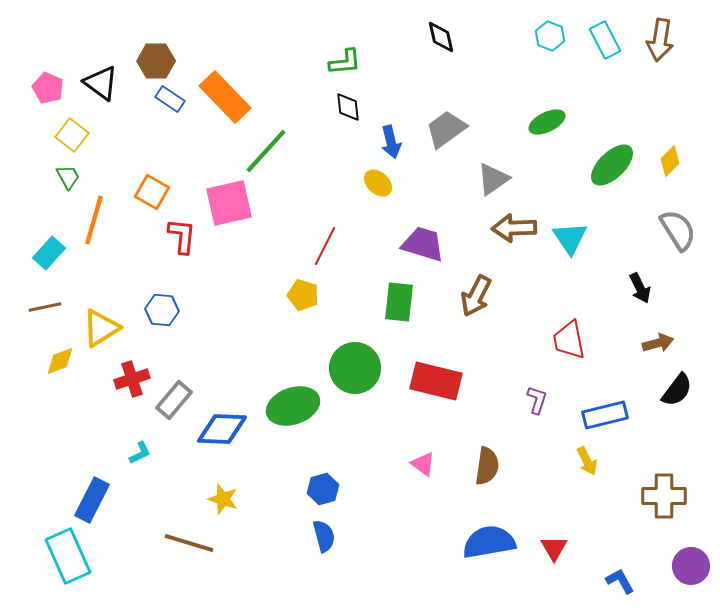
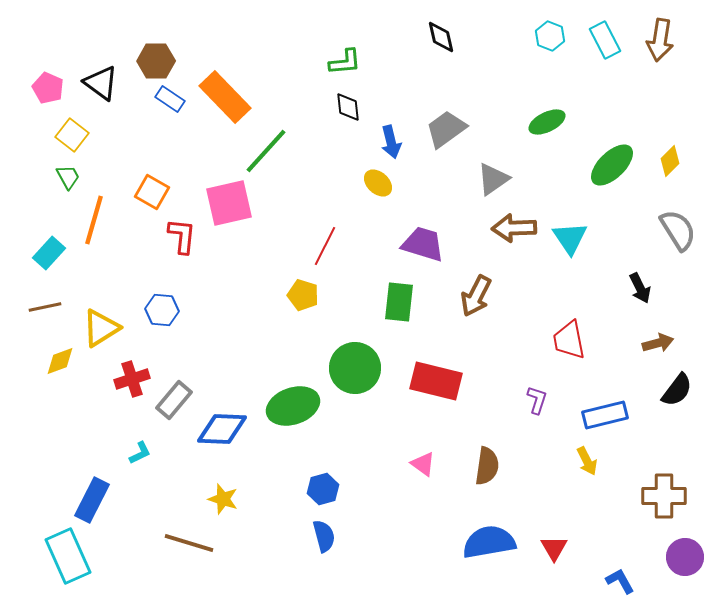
purple circle at (691, 566): moved 6 px left, 9 px up
